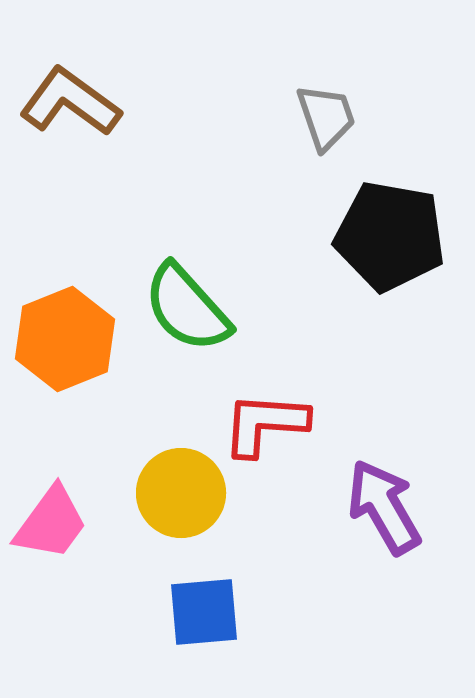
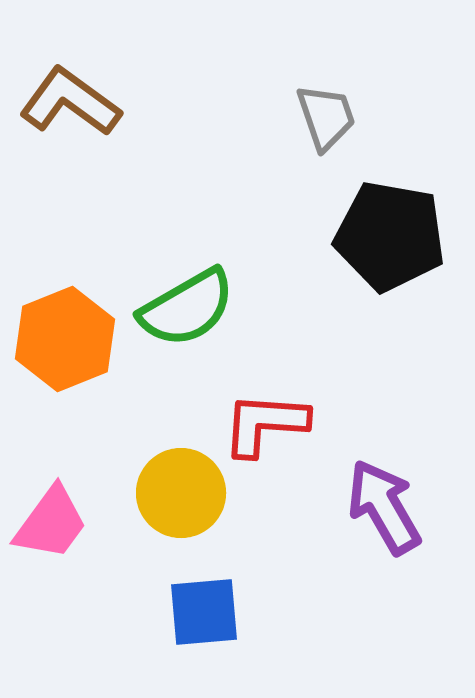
green semicircle: rotated 78 degrees counterclockwise
